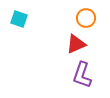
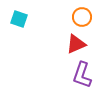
orange circle: moved 4 px left, 1 px up
